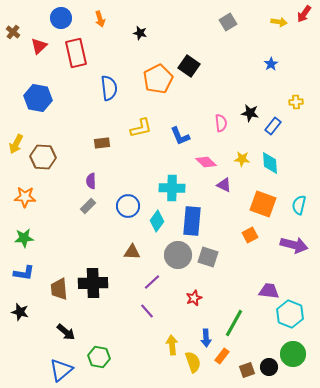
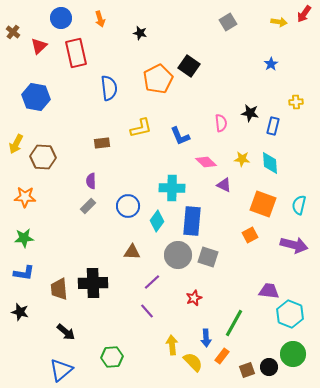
blue hexagon at (38, 98): moved 2 px left, 1 px up
blue rectangle at (273, 126): rotated 24 degrees counterclockwise
green hexagon at (99, 357): moved 13 px right; rotated 15 degrees counterclockwise
yellow semicircle at (193, 362): rotated 25 degrees counterclockwise
